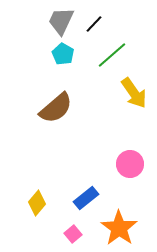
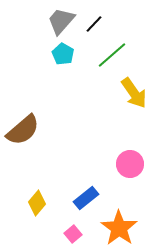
gray trapezoid: rotated 16 degrees clockwise
brown semicircle: moved 33 px left, 22 px down
